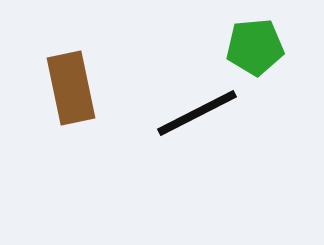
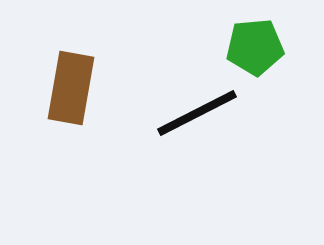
brown rectangle: rotated 22 degrees clockwise
